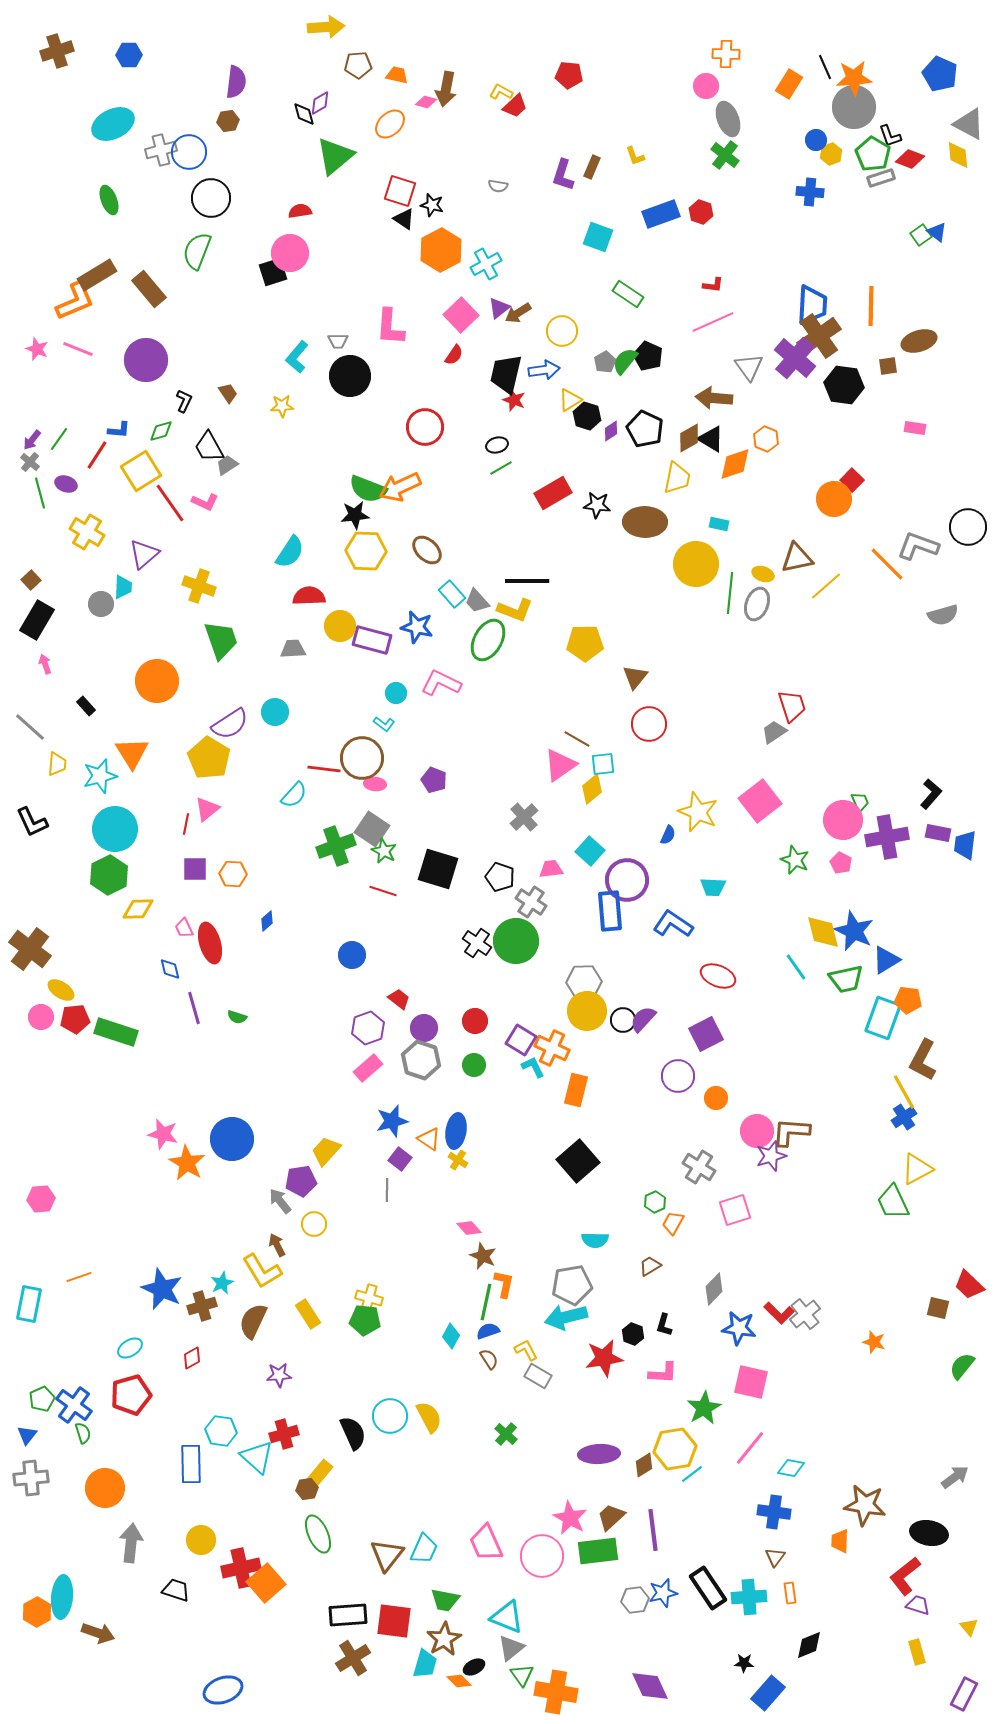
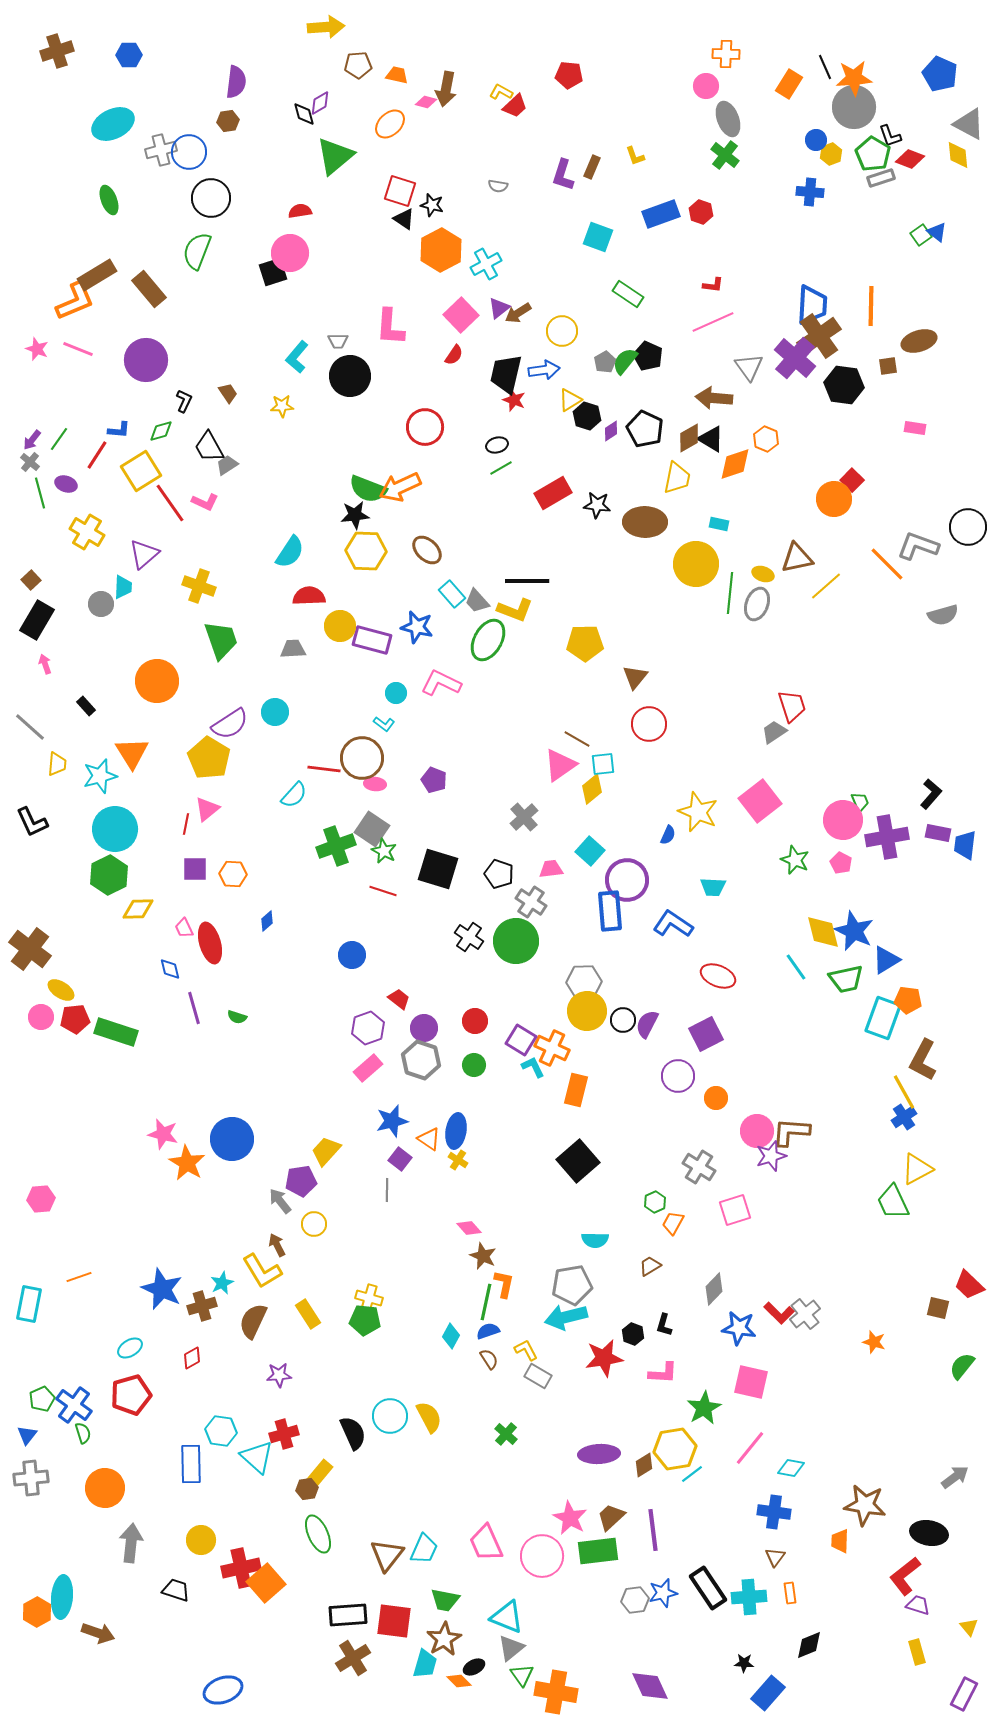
black pentagon at (500, 877): moved 1 px left, 3 px up
black cross at (477, 943): moved 8 px left, 6 px up
purple semicircle at (643, 1019): moved 4 px right, 5 px down; rotated 16 degrees counterclockwise
